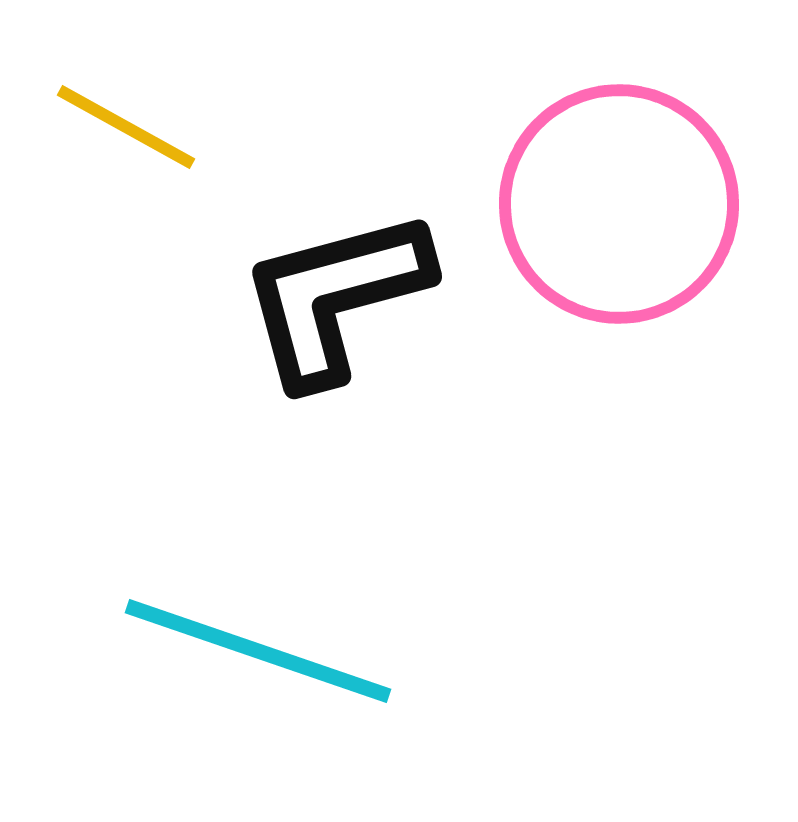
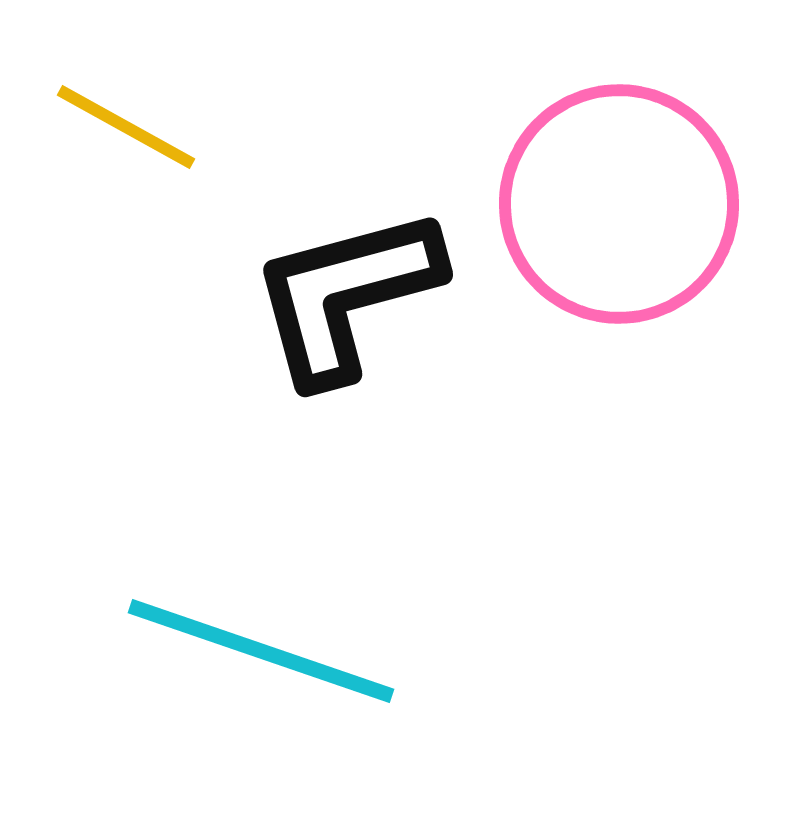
black L-shape: moved 11 px right, 2 px up
cyan line: moved 3 px right
